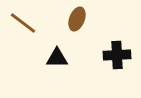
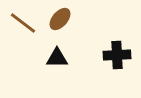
brown ellipse: moved 17 px left; rotated 20 degrees clockwise
